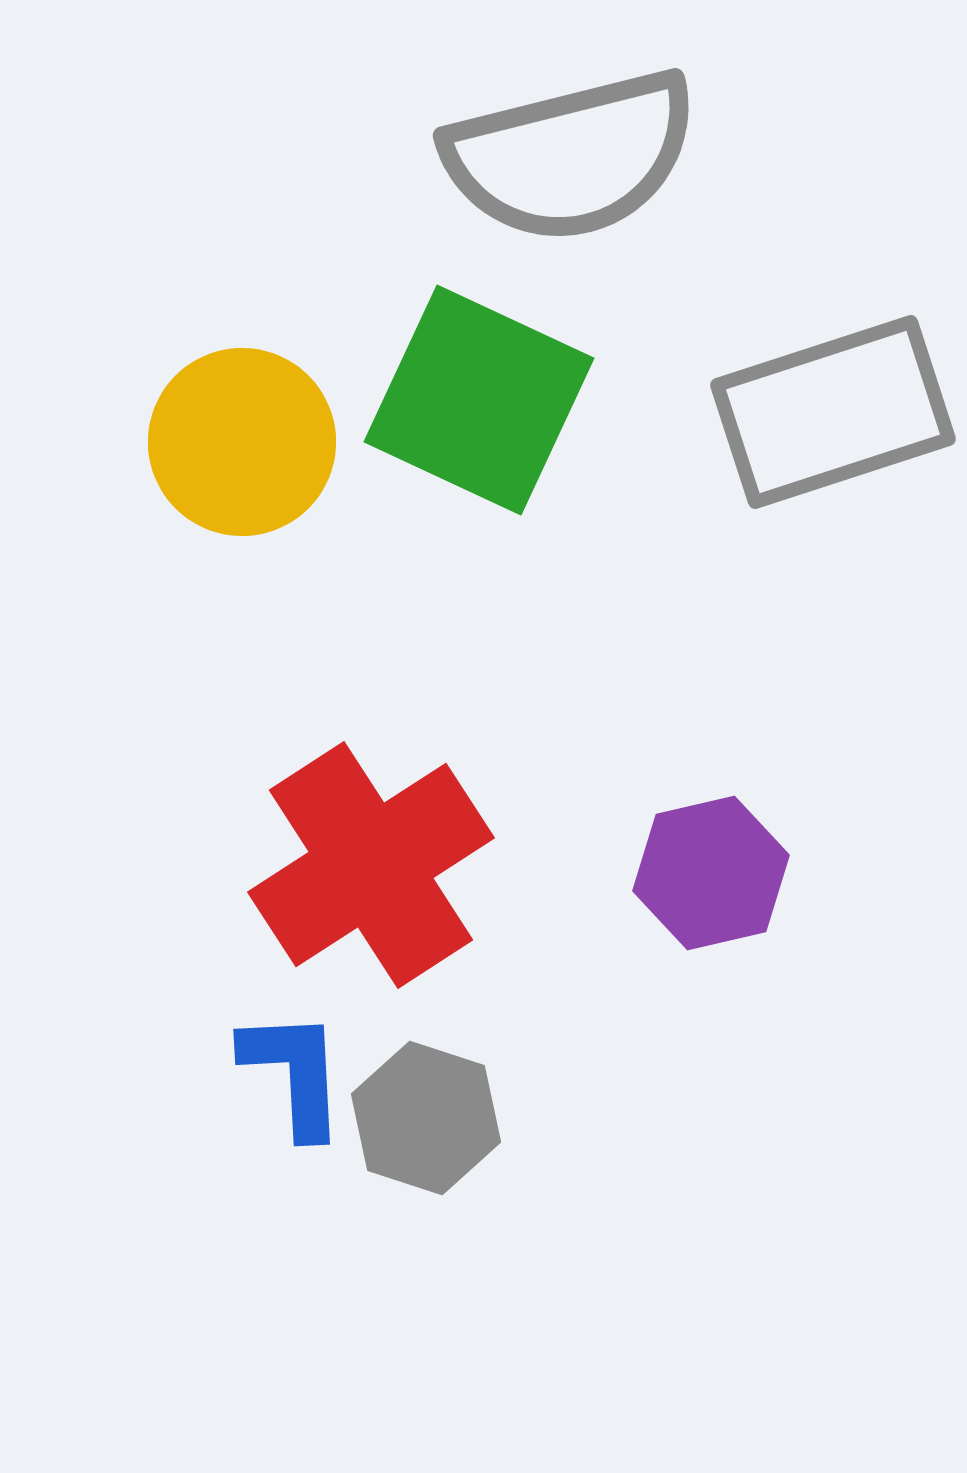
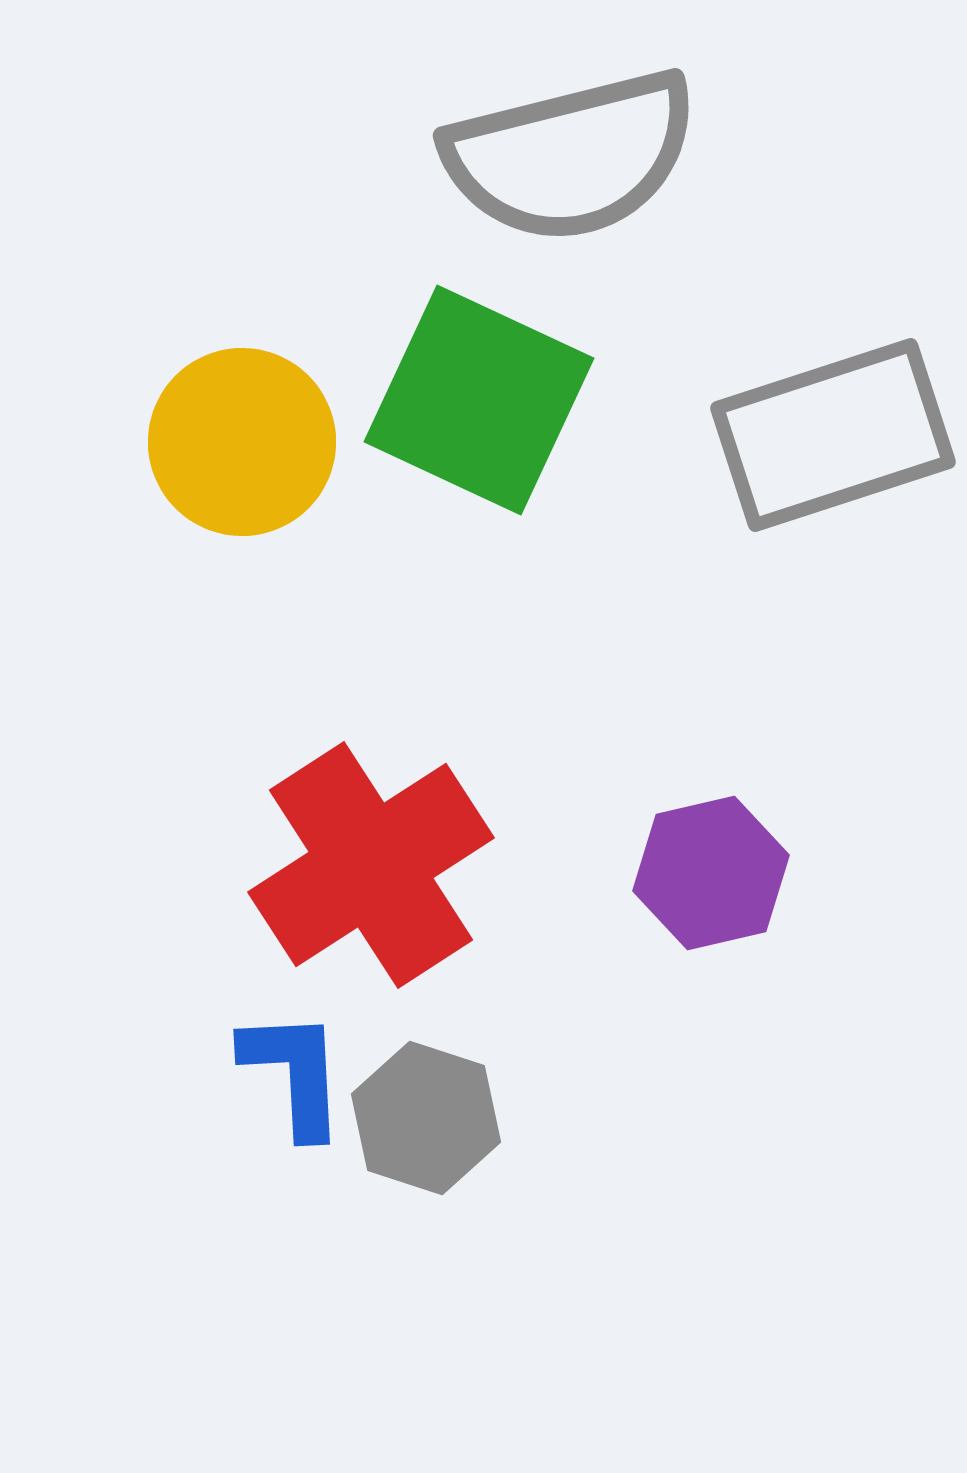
gray rectangle: moved 23 px down
